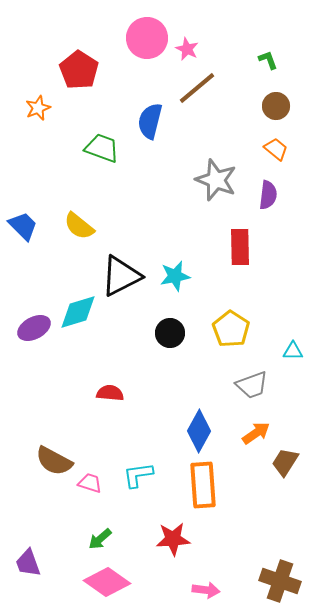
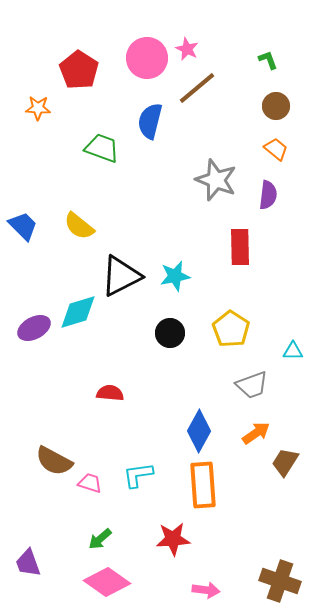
pink circle: moved 20 px down
orange star: rotated 25 degrees clockwise
